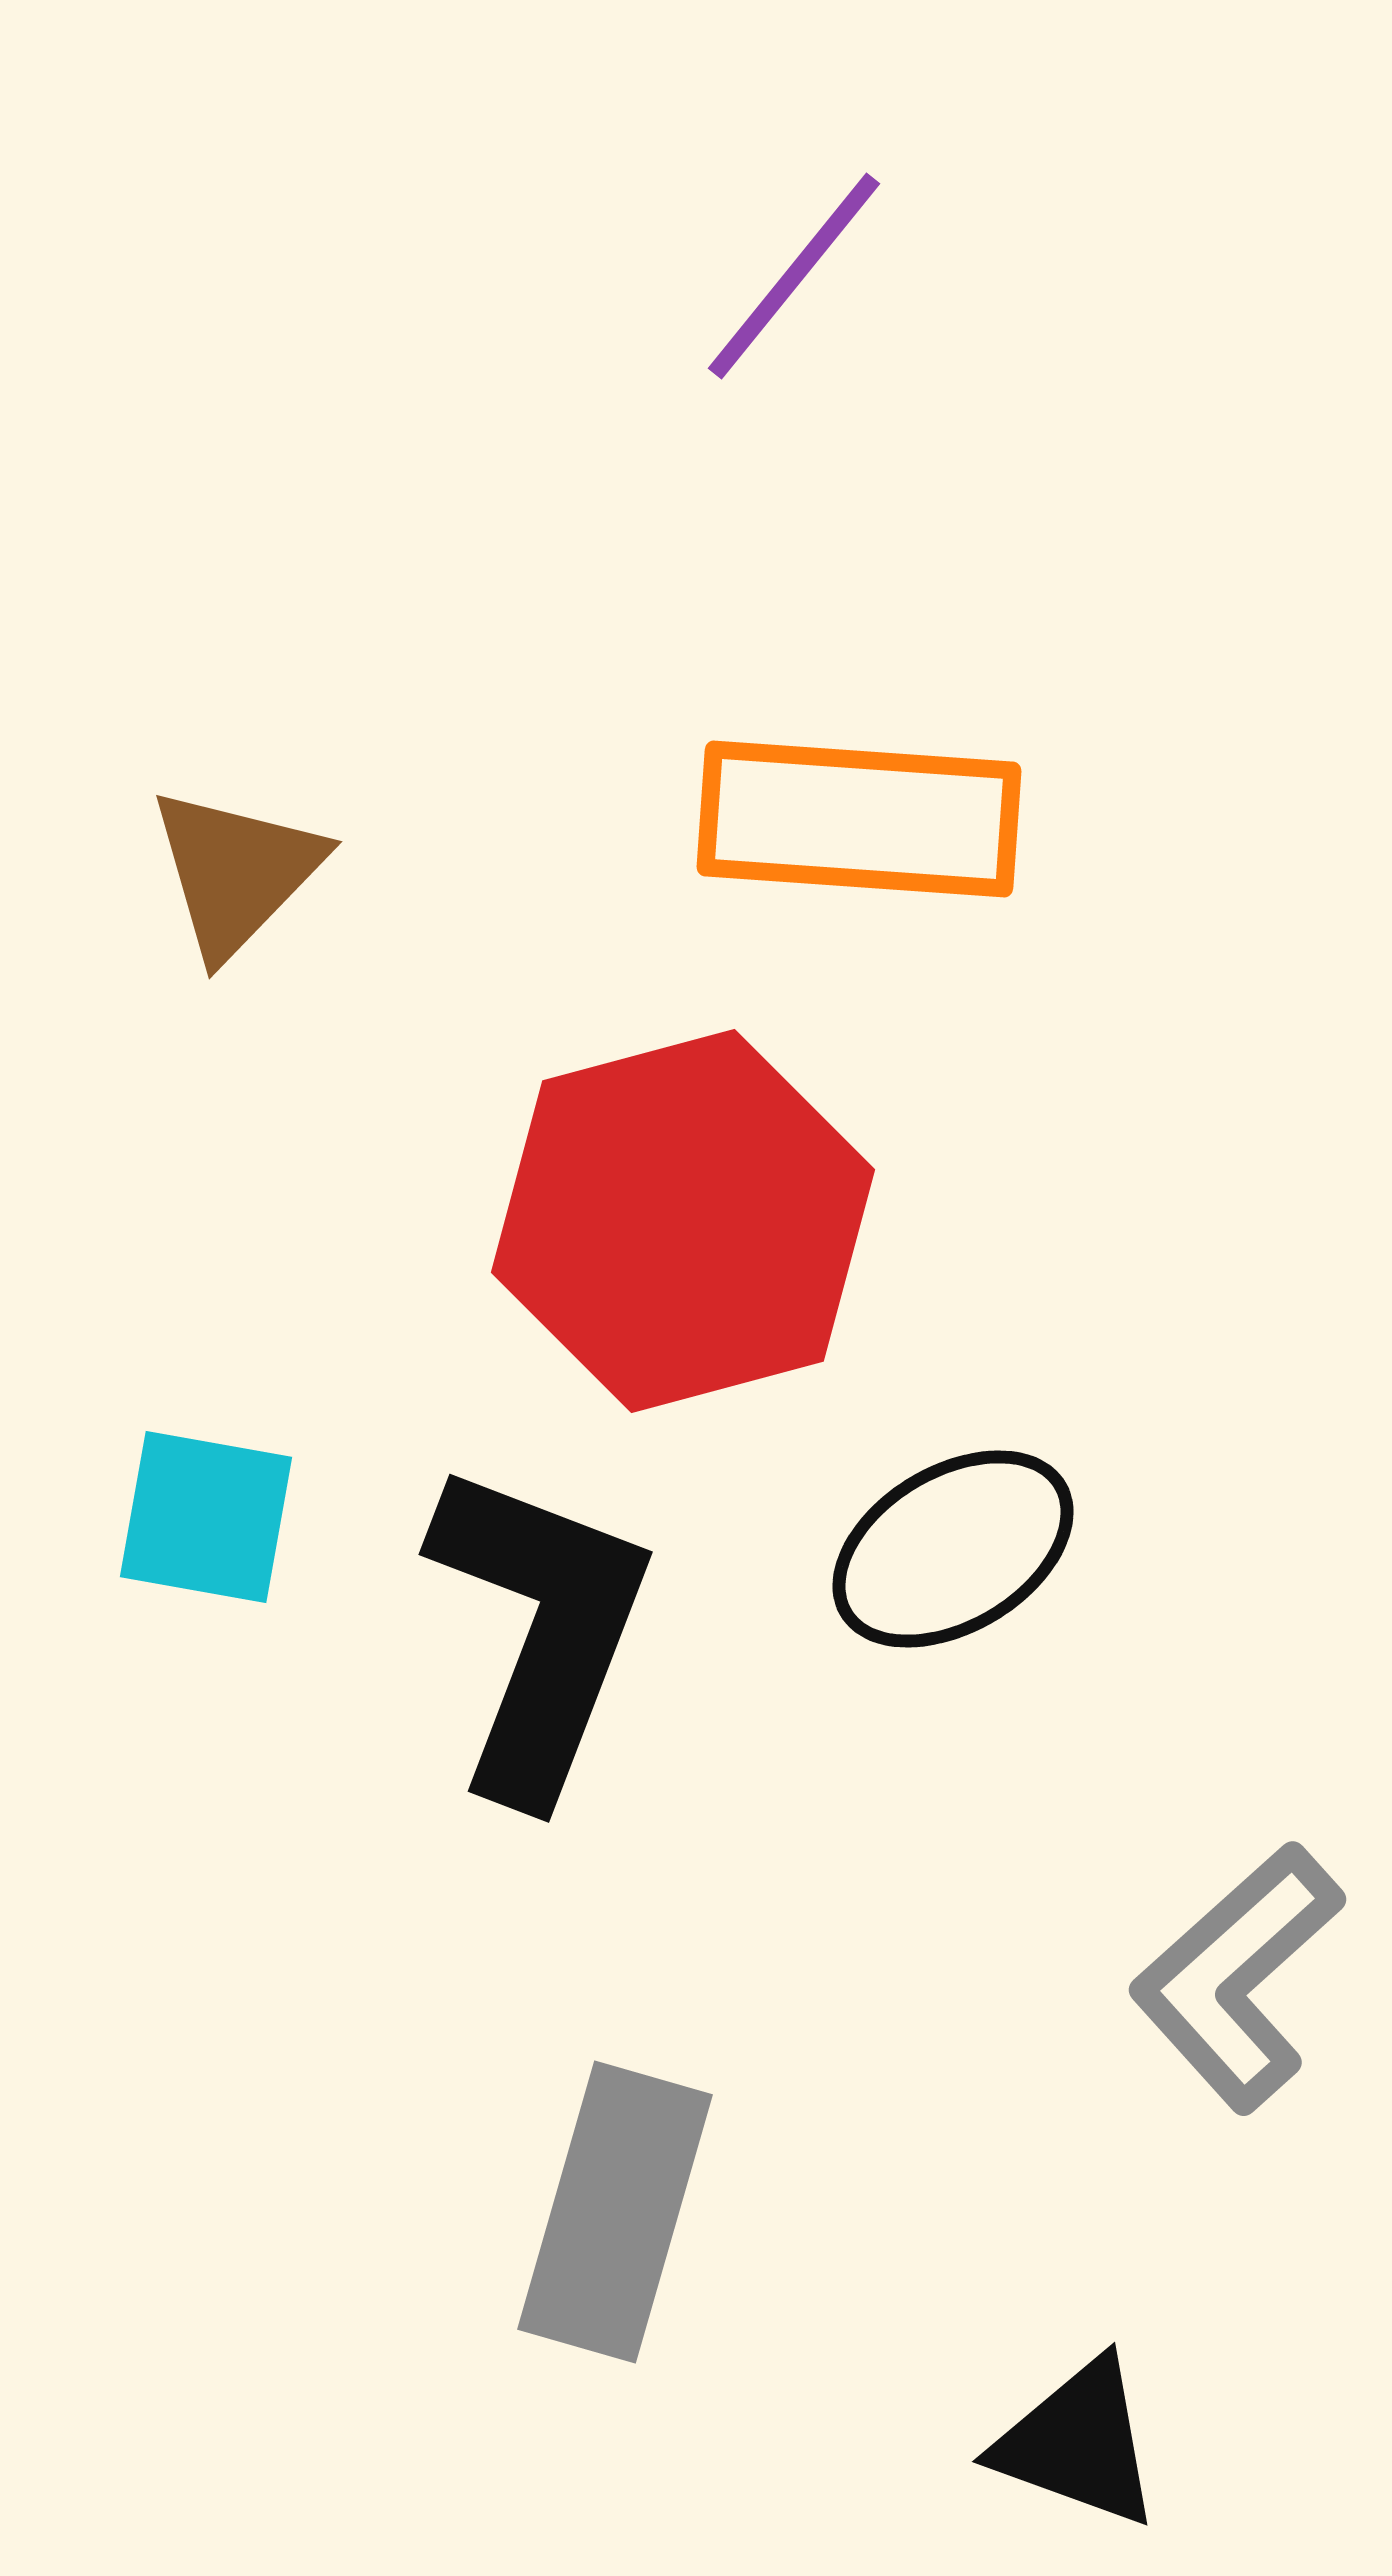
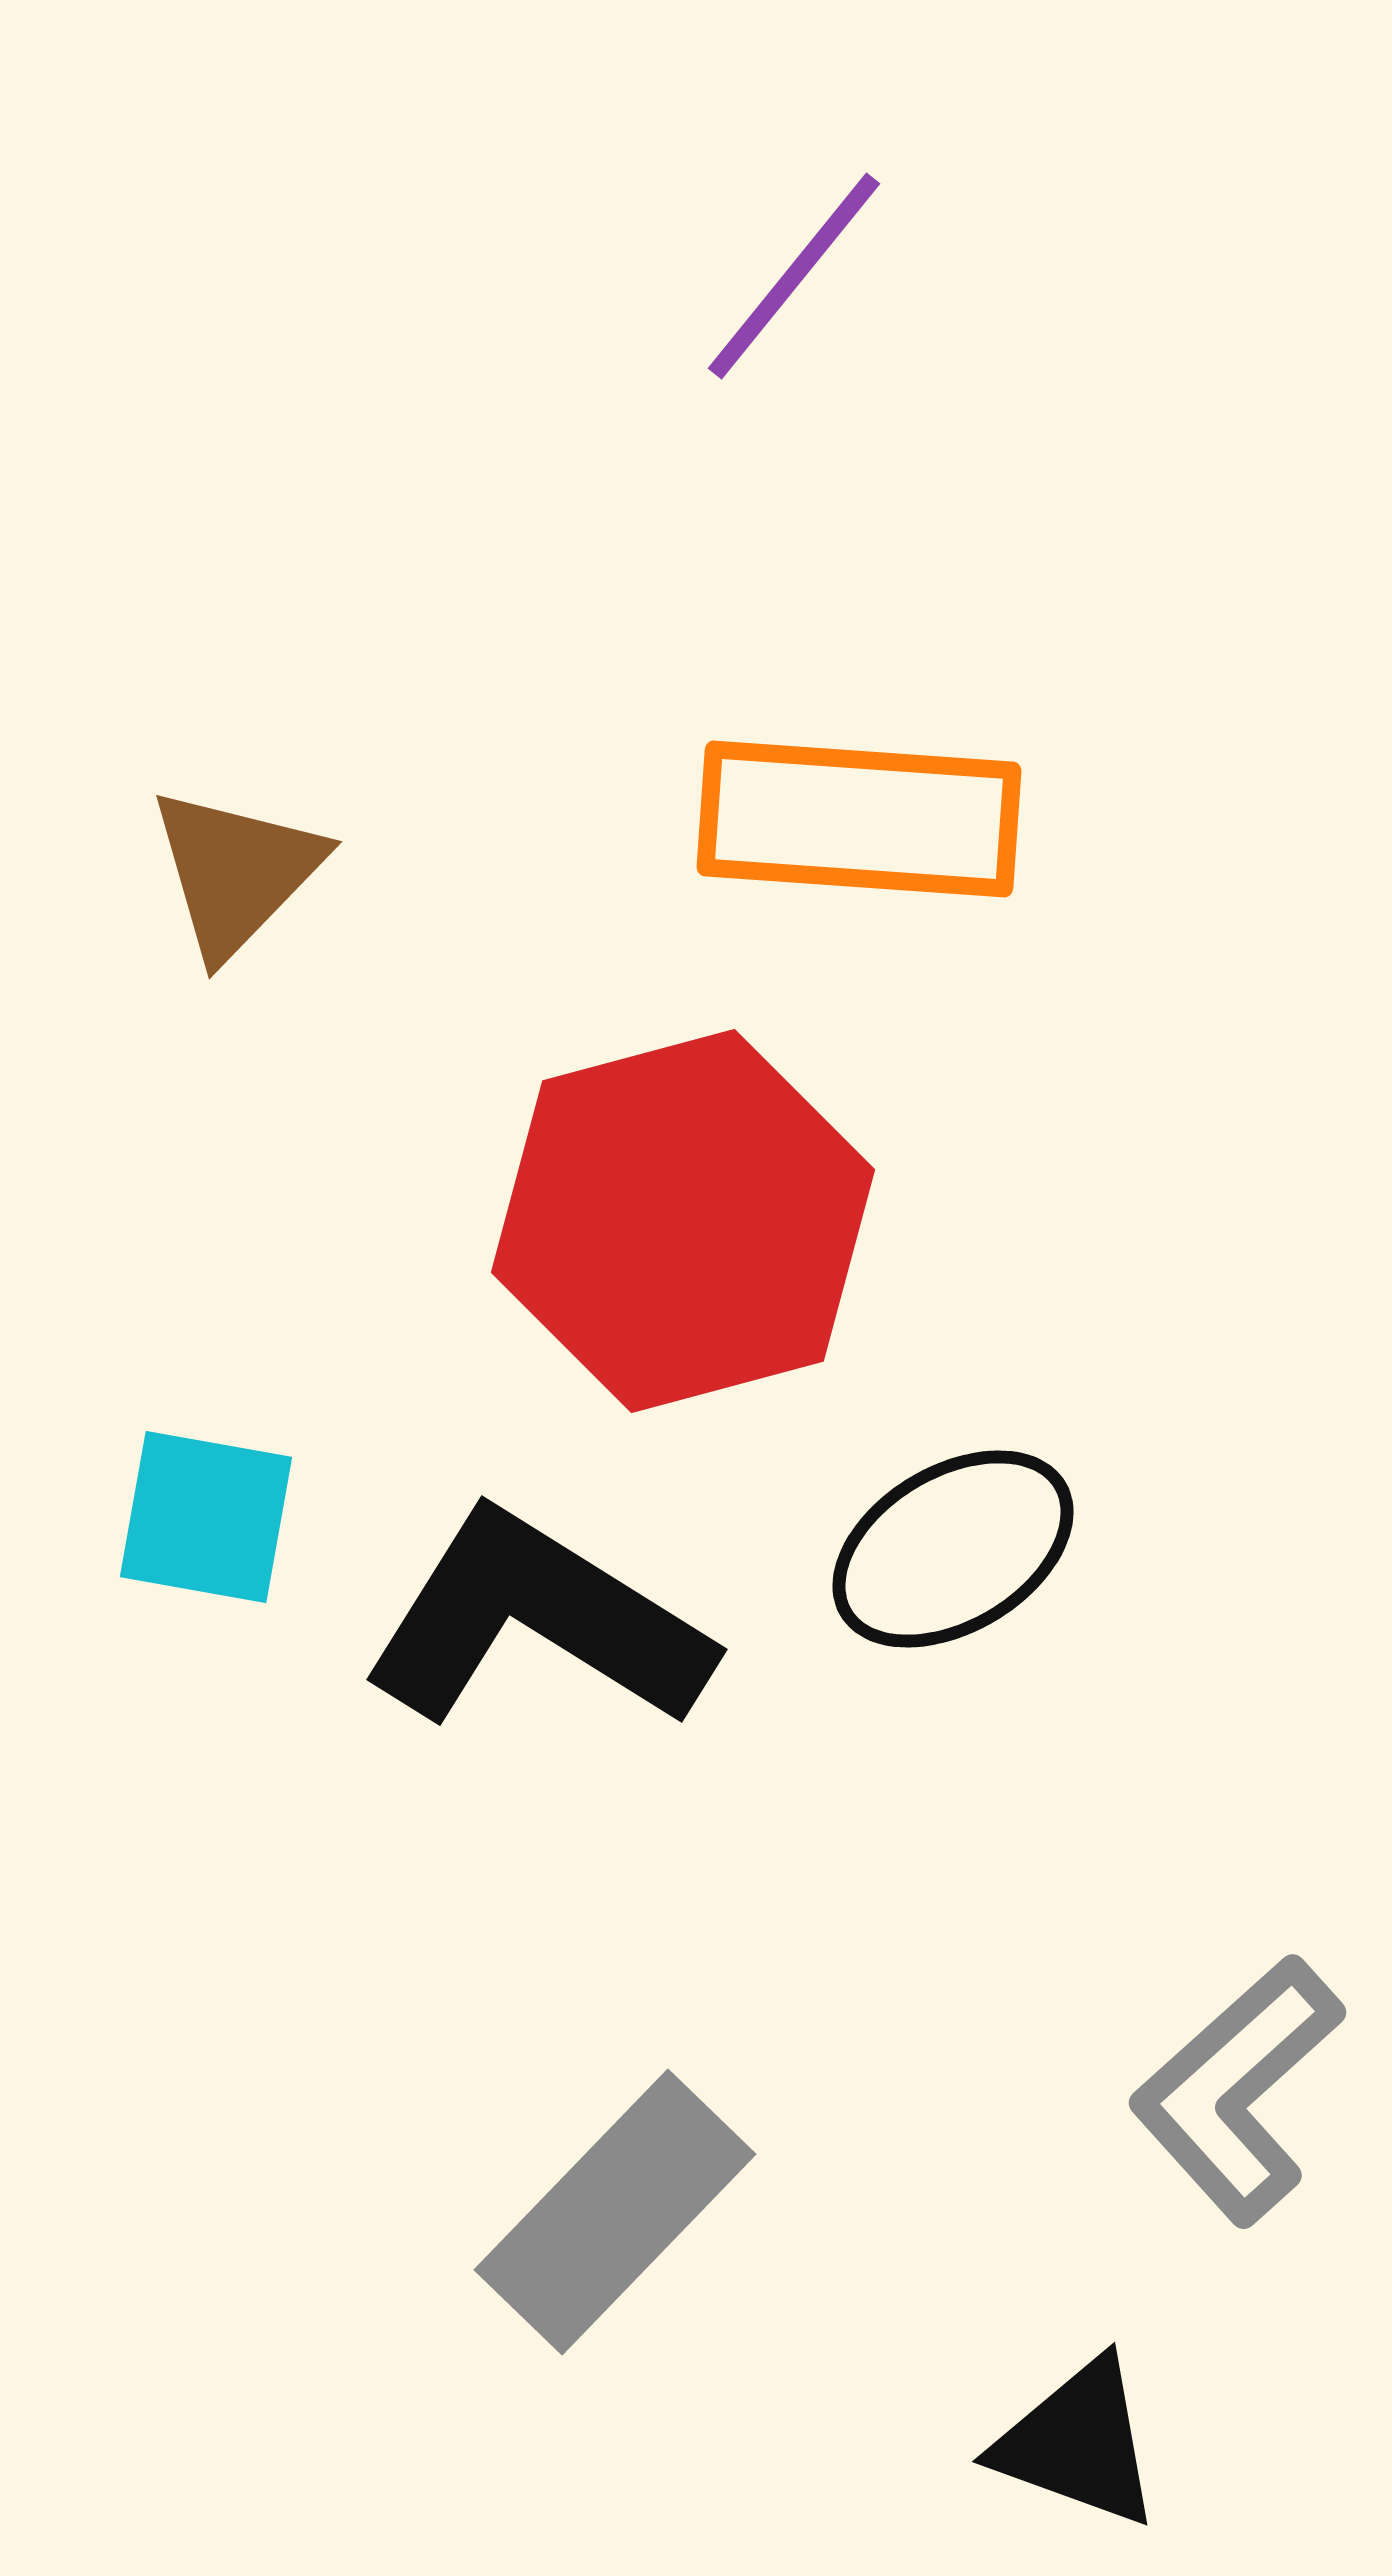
black L-shape: moved 3 px left, 9 px up; rotated 79 degrees counterclockwise
gray L-shape: moved 113 px down
gray rectangle: rotated 28 degrees clockwise
